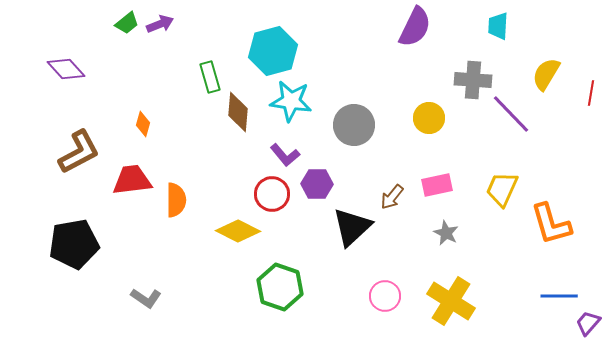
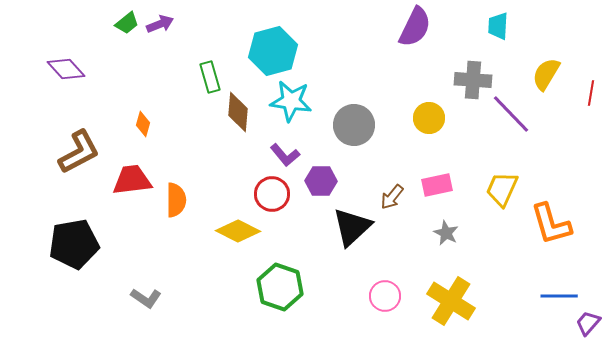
purple hexagon: moved 4 px right, 3 px up
